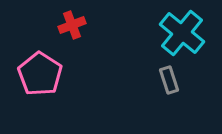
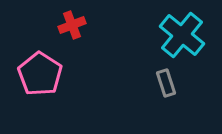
cyan cross: moved 2 px down
gray rectangle: moved 3 px left, 3 px down
